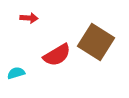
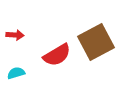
red arrow: moved 14 px left, 17 px down
brown square: rotated 30 degrees clockwise
